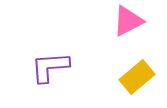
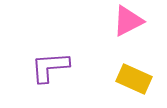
yellow rectangle: moved 3 px left, 2 px down; rotated 64 degrees clockwise
